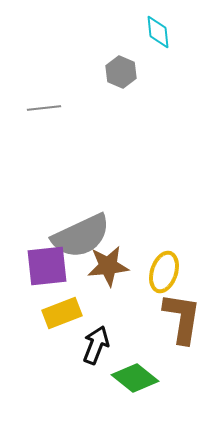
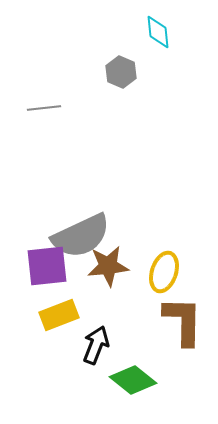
yellow rectangle: moved 3 px left, 2 px down
brown L-shape: moved 1 px right, 3 px down; rotated 8 degrees counterclockwise
green diamond: moved 2 px left, 2 px down
